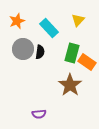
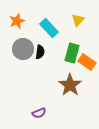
purple semicircle: moved 1 px up; rotated 16 degrees counterclockwise
